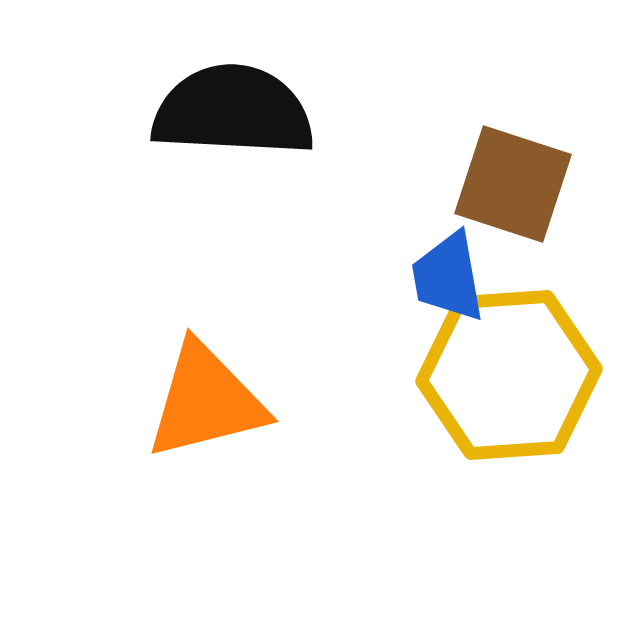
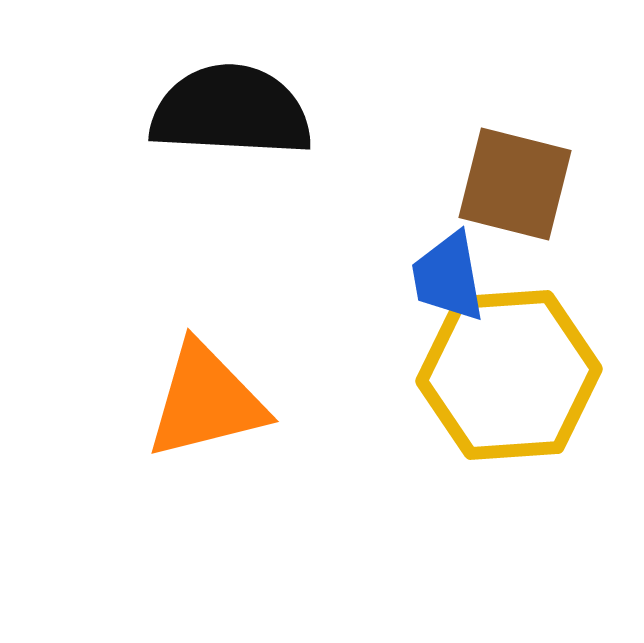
black semicircle: moved 2 px left
brown square: moved 2 px right; rotated 4 degrees counterclockwise
